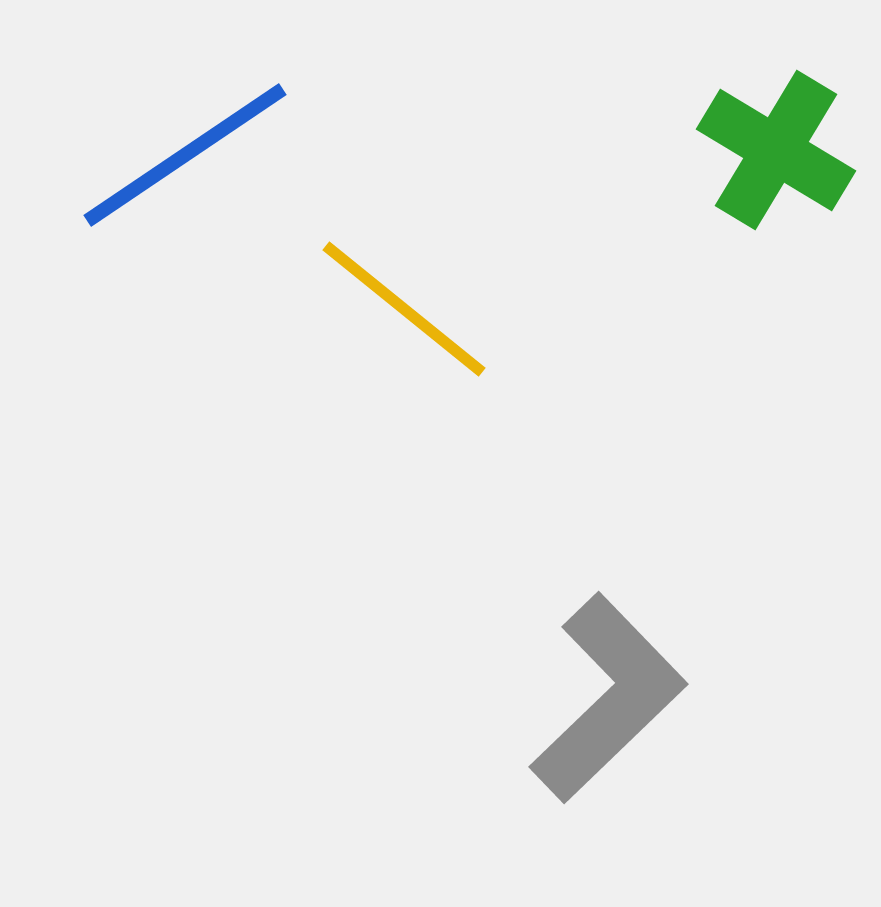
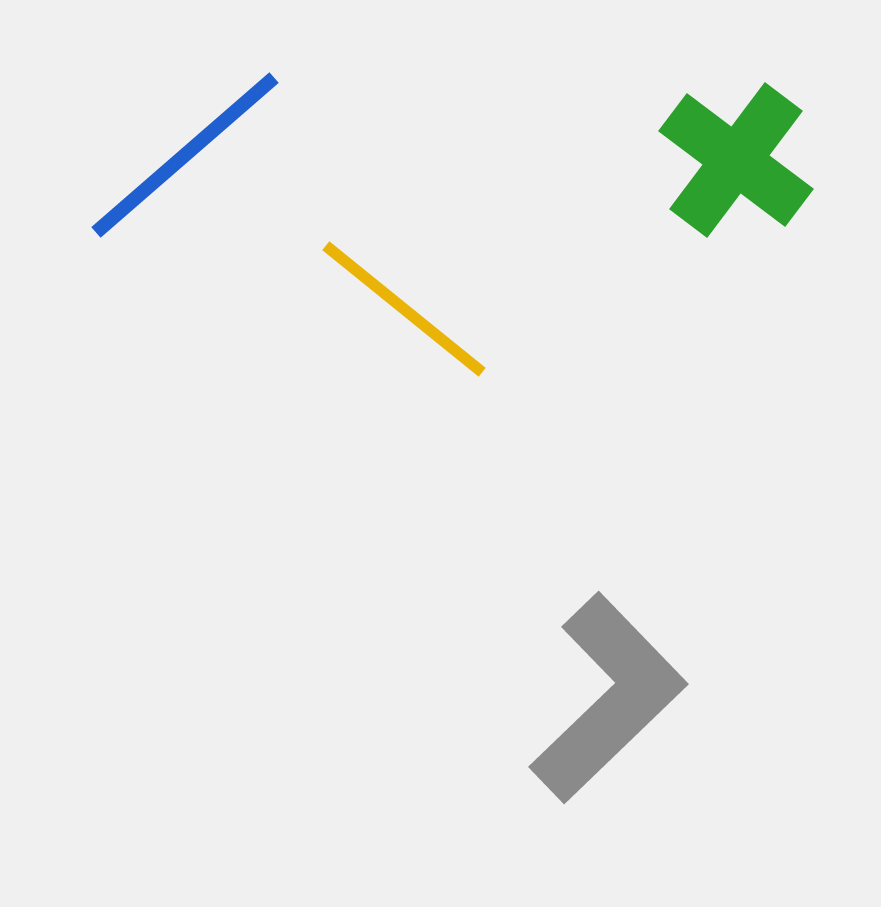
green cross: moved 40 px left, 10 px down; rotated 6 degrees clockwise
blue line: rotated 7 degrees counterclockwise
